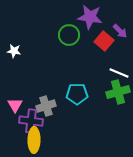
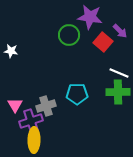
red square: moved 1 px left, 1 px down
white star: moved 3 px left
green cross: rotated 15 degrees clockwise
purple cross: rotated 25 degrees counterclockwise
